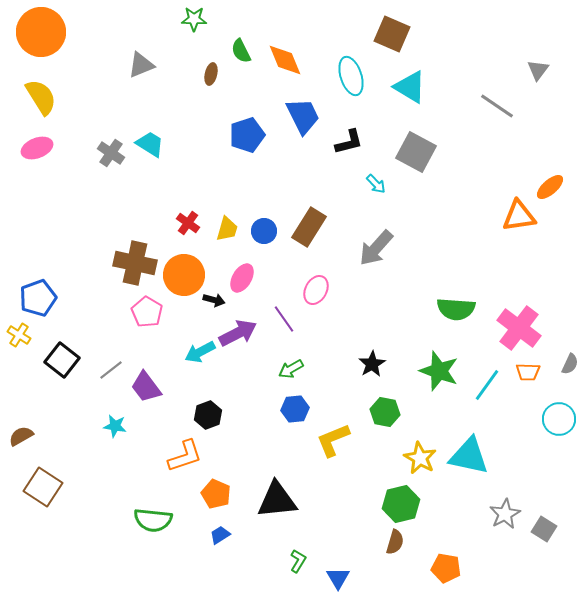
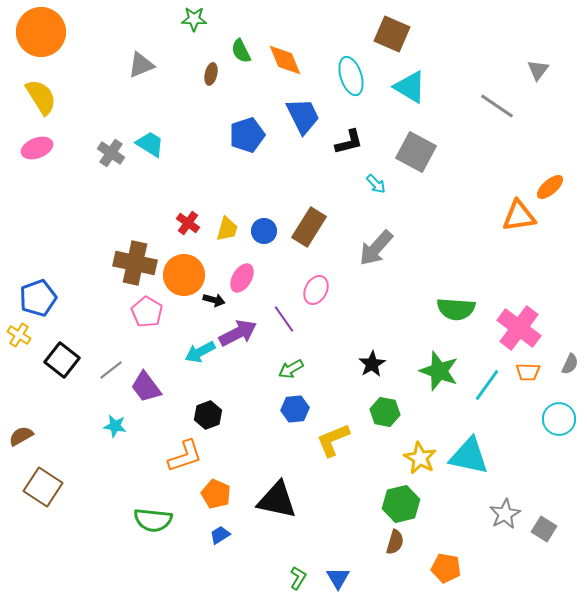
black triangle at (277, 500): rotated 18 degrees clockwise
green L-shape at (298, 561): moved 17 px down
